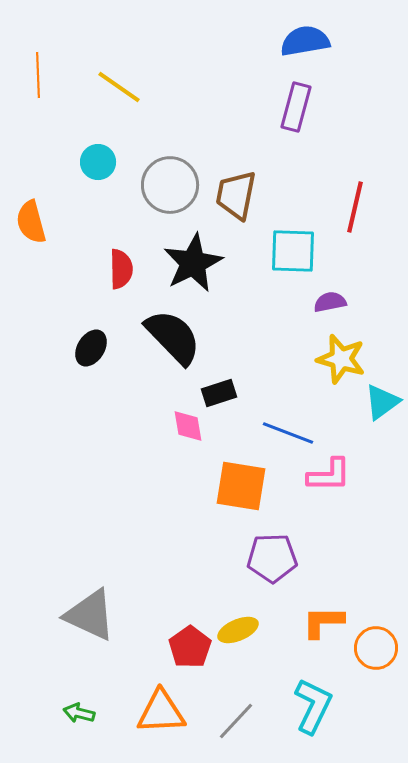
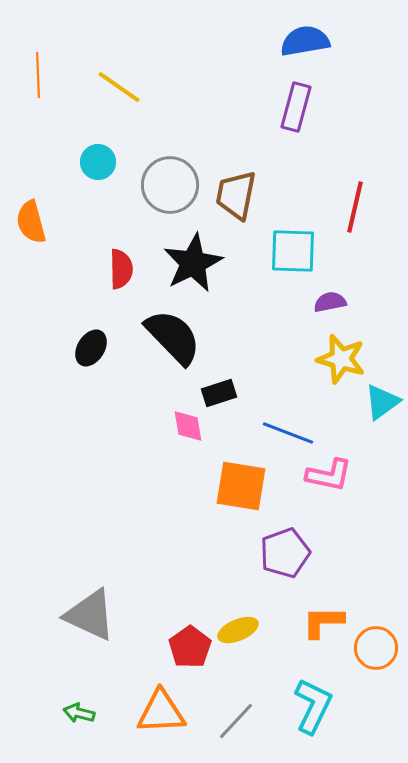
pink L-shape: rotated 12 degrees clockwise
purple pentagon: moved 13 px right, 5 px up; rotated 18 degrees counterclockwise
